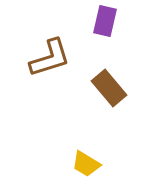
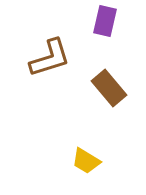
yellow trapezoid: moved 3 px up
